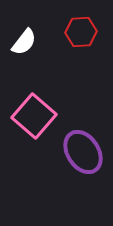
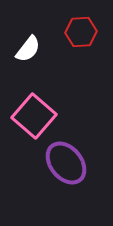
white semicircle: moved 4 px right, 7 px down
purple ellipse: moved 17 px left, 11 px down; rotated 6 degrees counterclockwise
